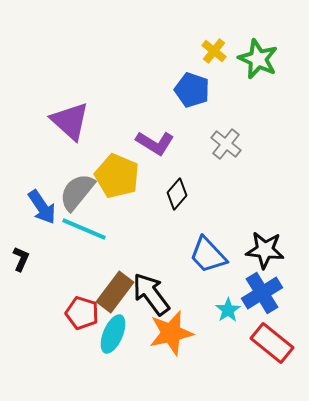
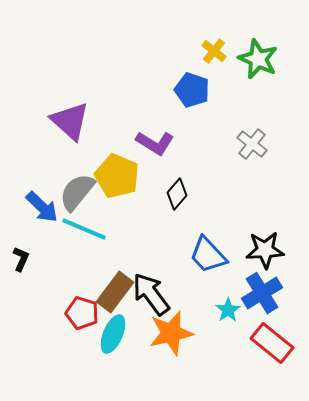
gray cross: moved 26 px right
blue arrow: rotated 12 degrees counterclockwise
black star: rotated 9 degrees counterclockwise
